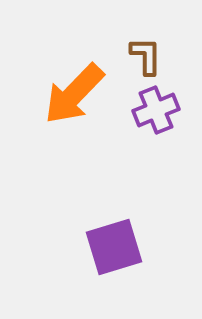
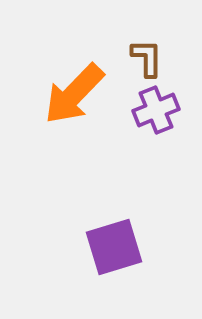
brown L-shape: moved 1 px right, 2 px down
